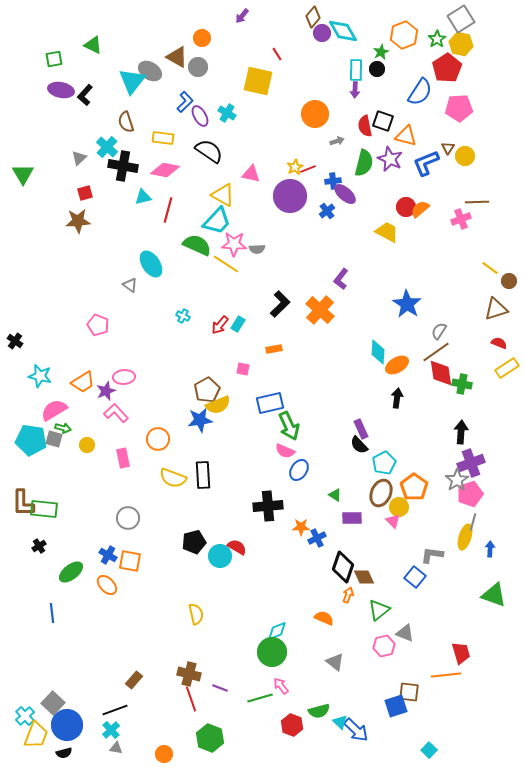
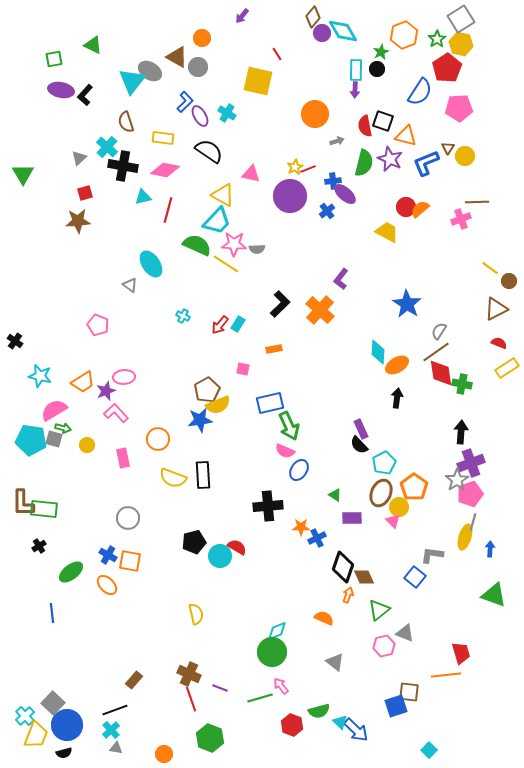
brown triangle at (496, 309): rotated 10 degrees counterclockwise
brown cross at (189, 674): rotated 10 degrees clockwise
